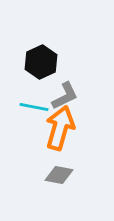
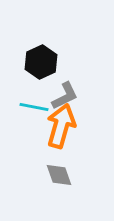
orange arrow: moved 1 px right, 2 px up
gray diamond: rotated 60 degrees clockwise
